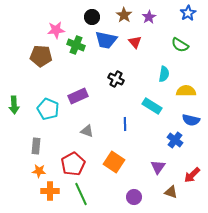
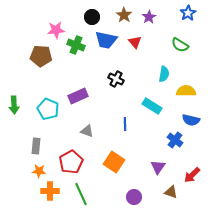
red pentagon: moved 2 px left, 2 px up
